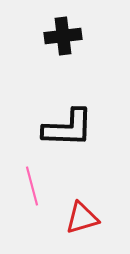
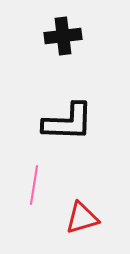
black L-shape: moved 6 px up
pink line: moved 2 px right, 1 px up; rotated 24 degrees clockwise
